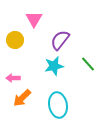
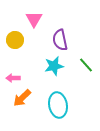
purple semicircle: rotated 50 degrees counterclockwise
green line: moved 2 px left, 1 px down
